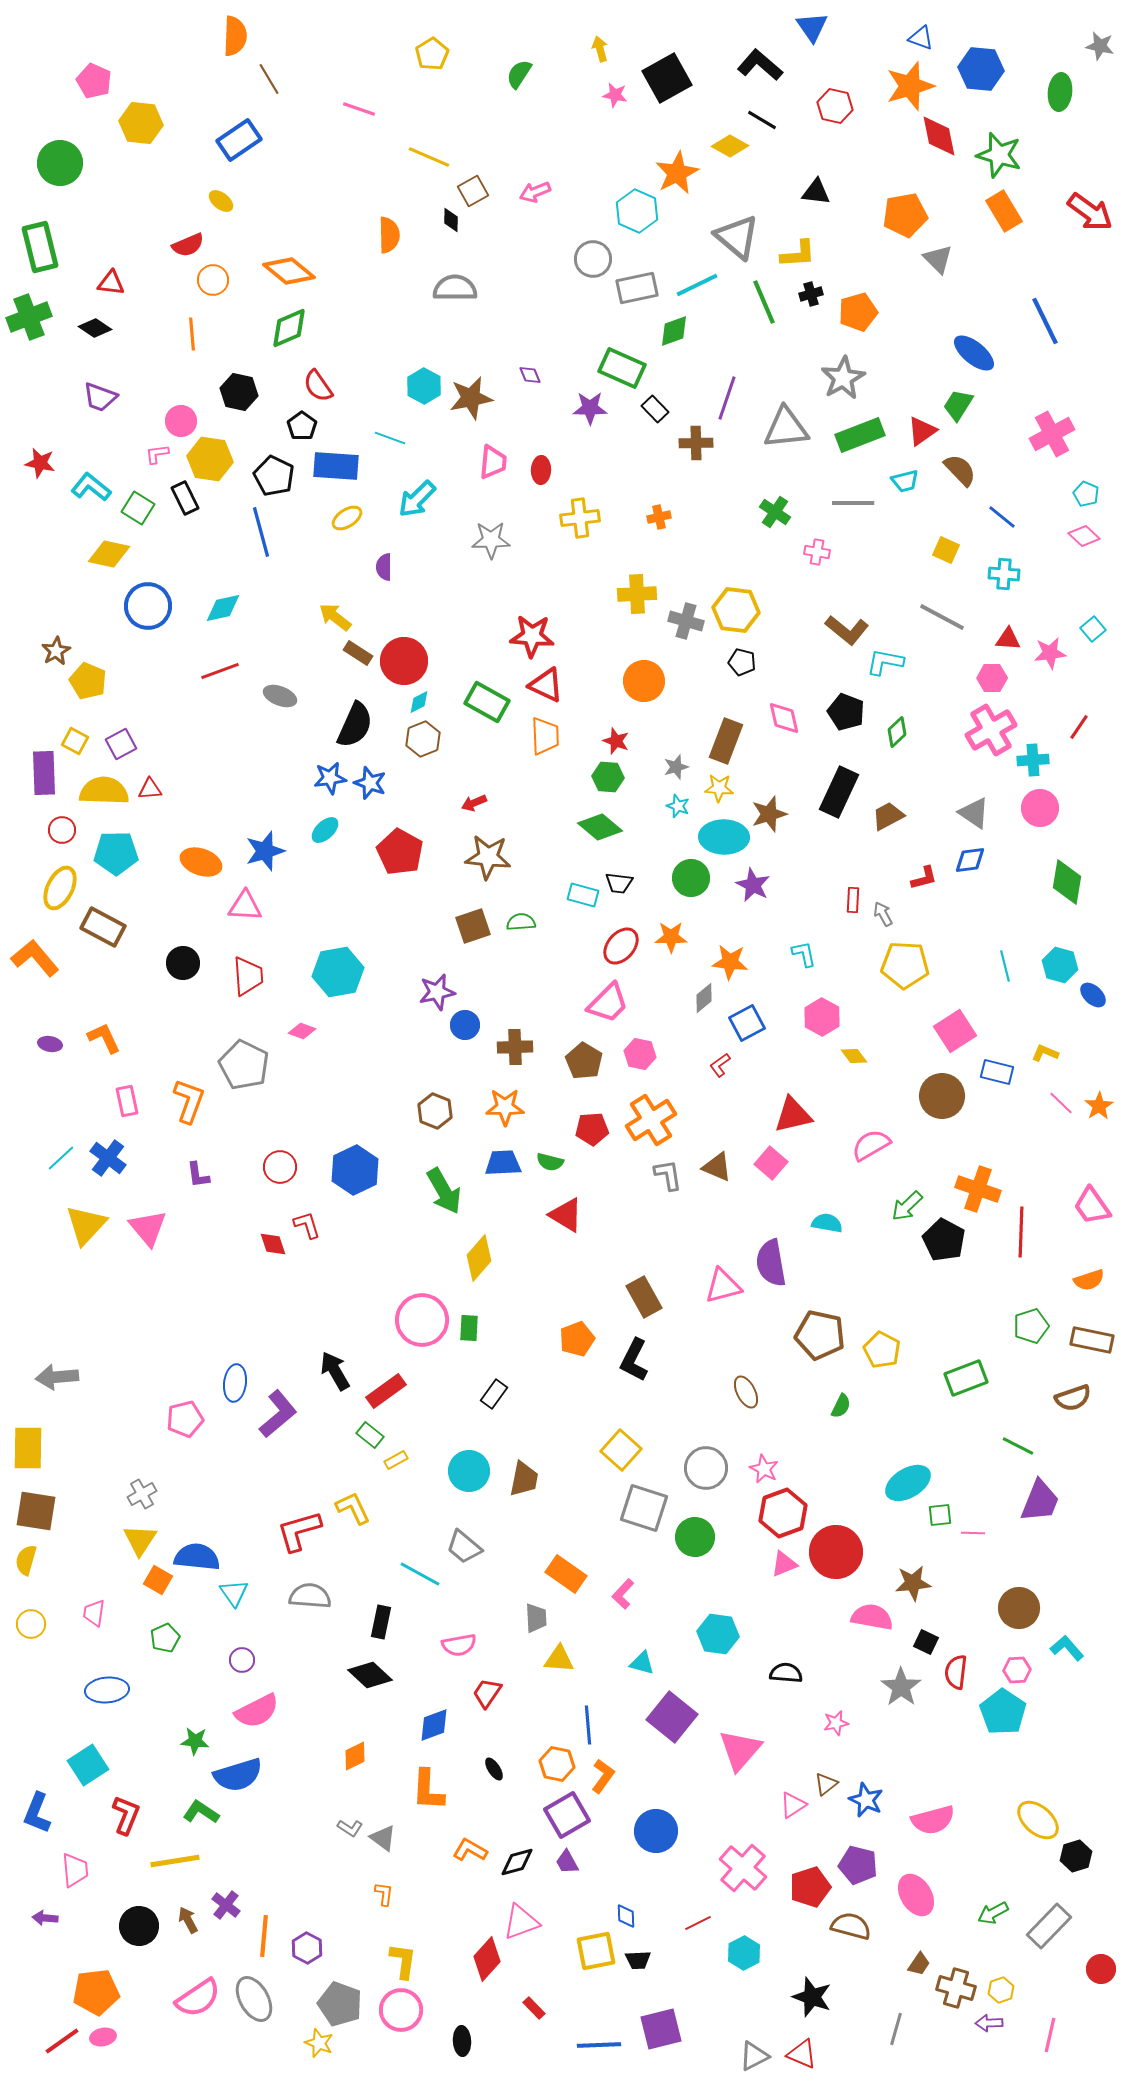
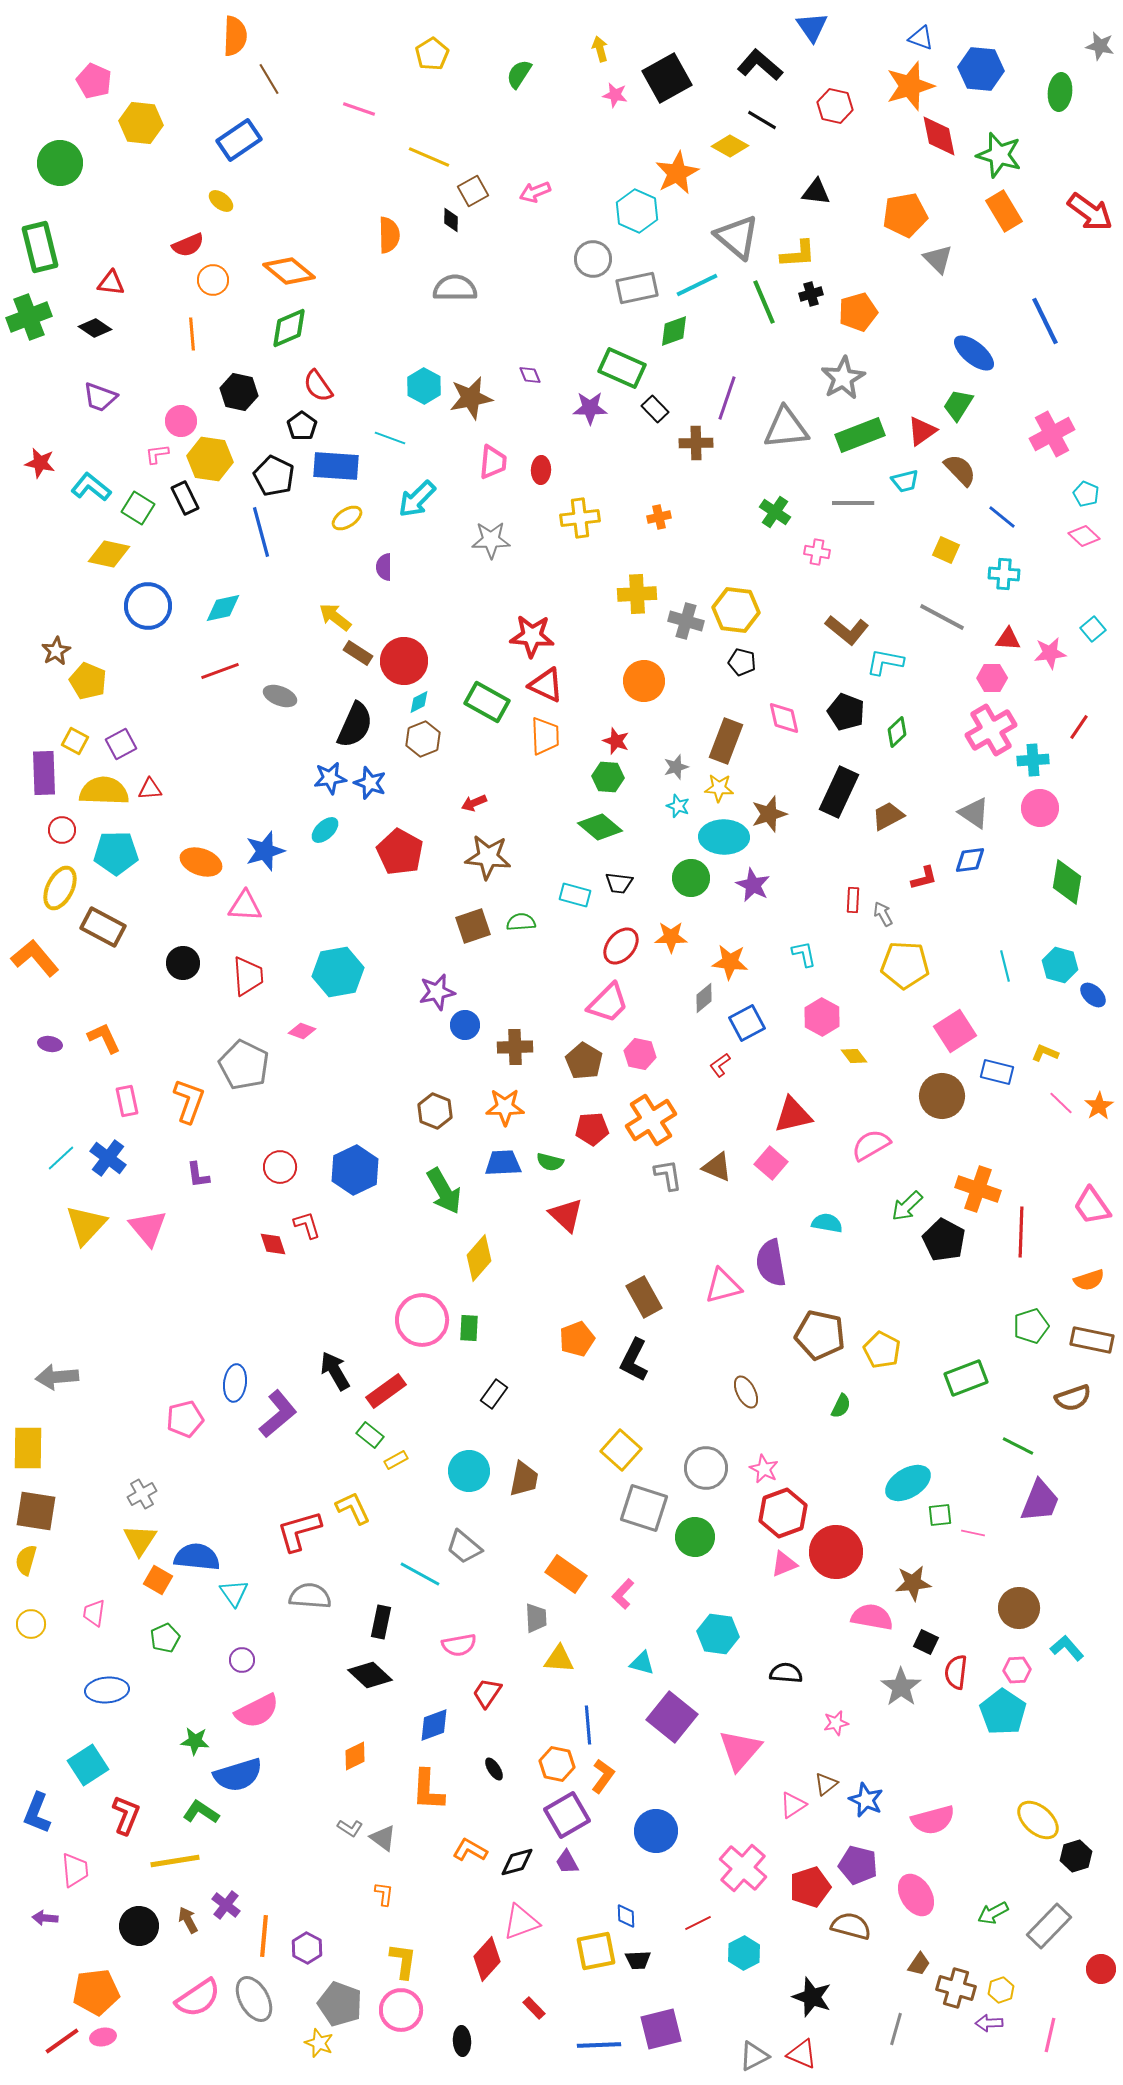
cyan rectangle at (583, 895): moved 8 px left
red triangle at (566, 1215): rotated 12 degrees clockwise
pink line at (973, 1533): rotated 10 degrees clockwise
